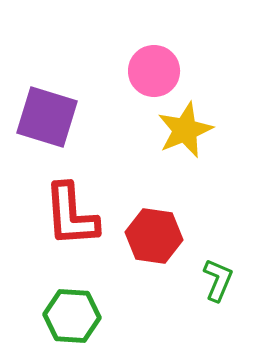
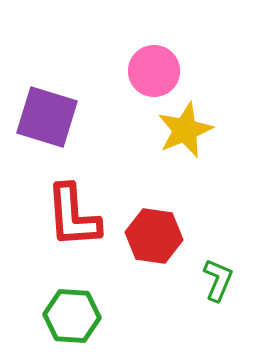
red L-shape: moved 2 px right, 1 px down
